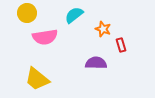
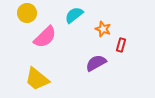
pink semicircle: rotated 35 degrees counterclockwise
red rectangle: rotated 32 degrees clockwise
purple semicircle: rotated 30 degrees counterclockwise
